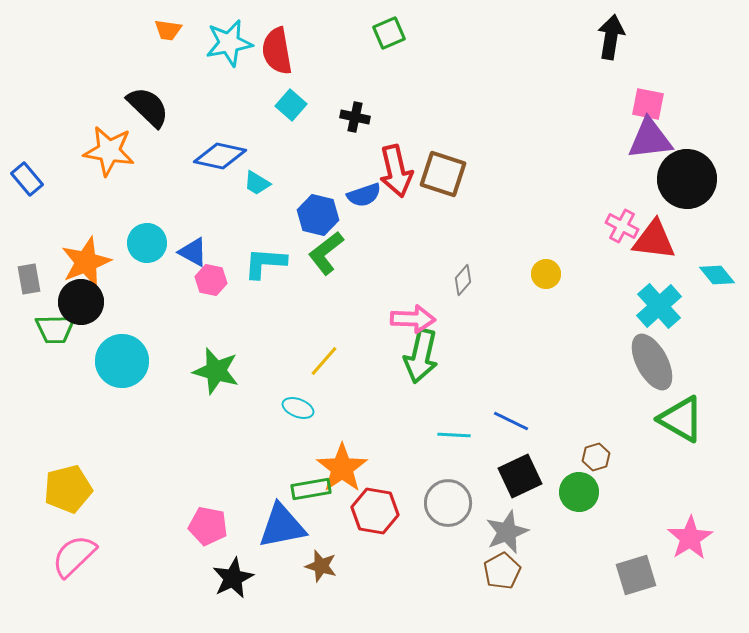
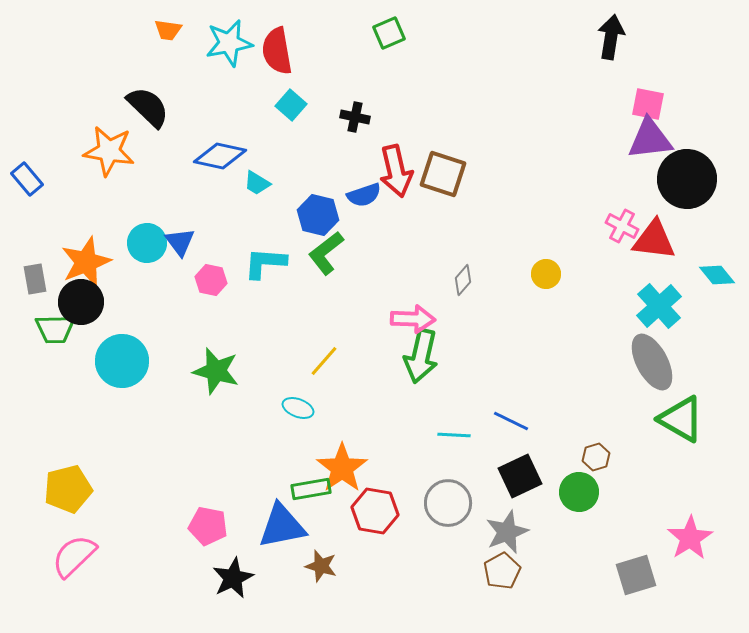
blue triangle at (193, 252): moved 13 px left, 10 px up; rotated 24 degrees clockwise
gray rectangle at (29, 279): moved 6 px right
